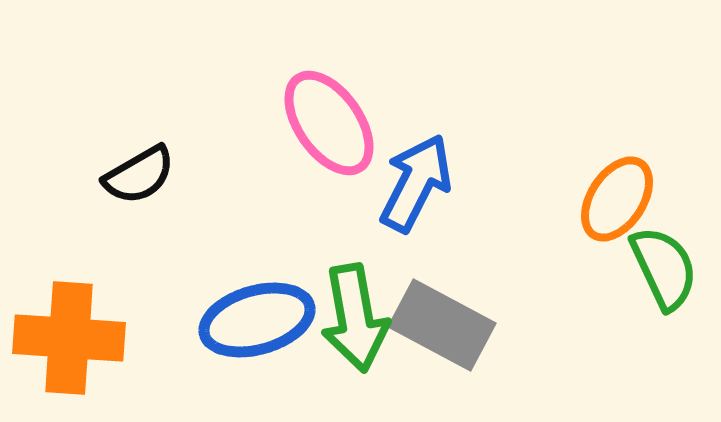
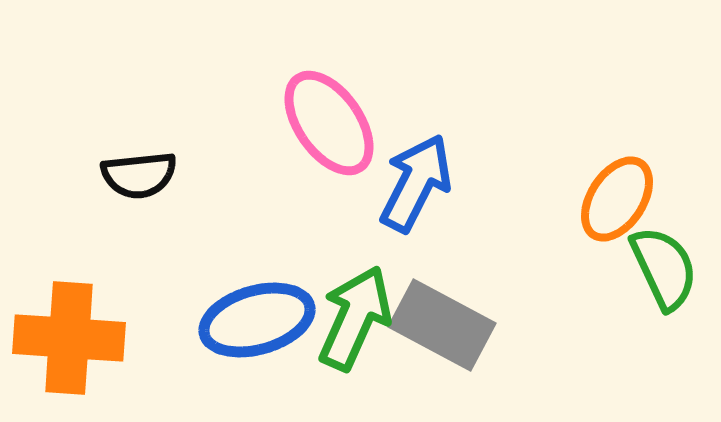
black semicircle: rotated 24 degrees clockwise
green arrow: rotated 146 degrees counterclockwise
